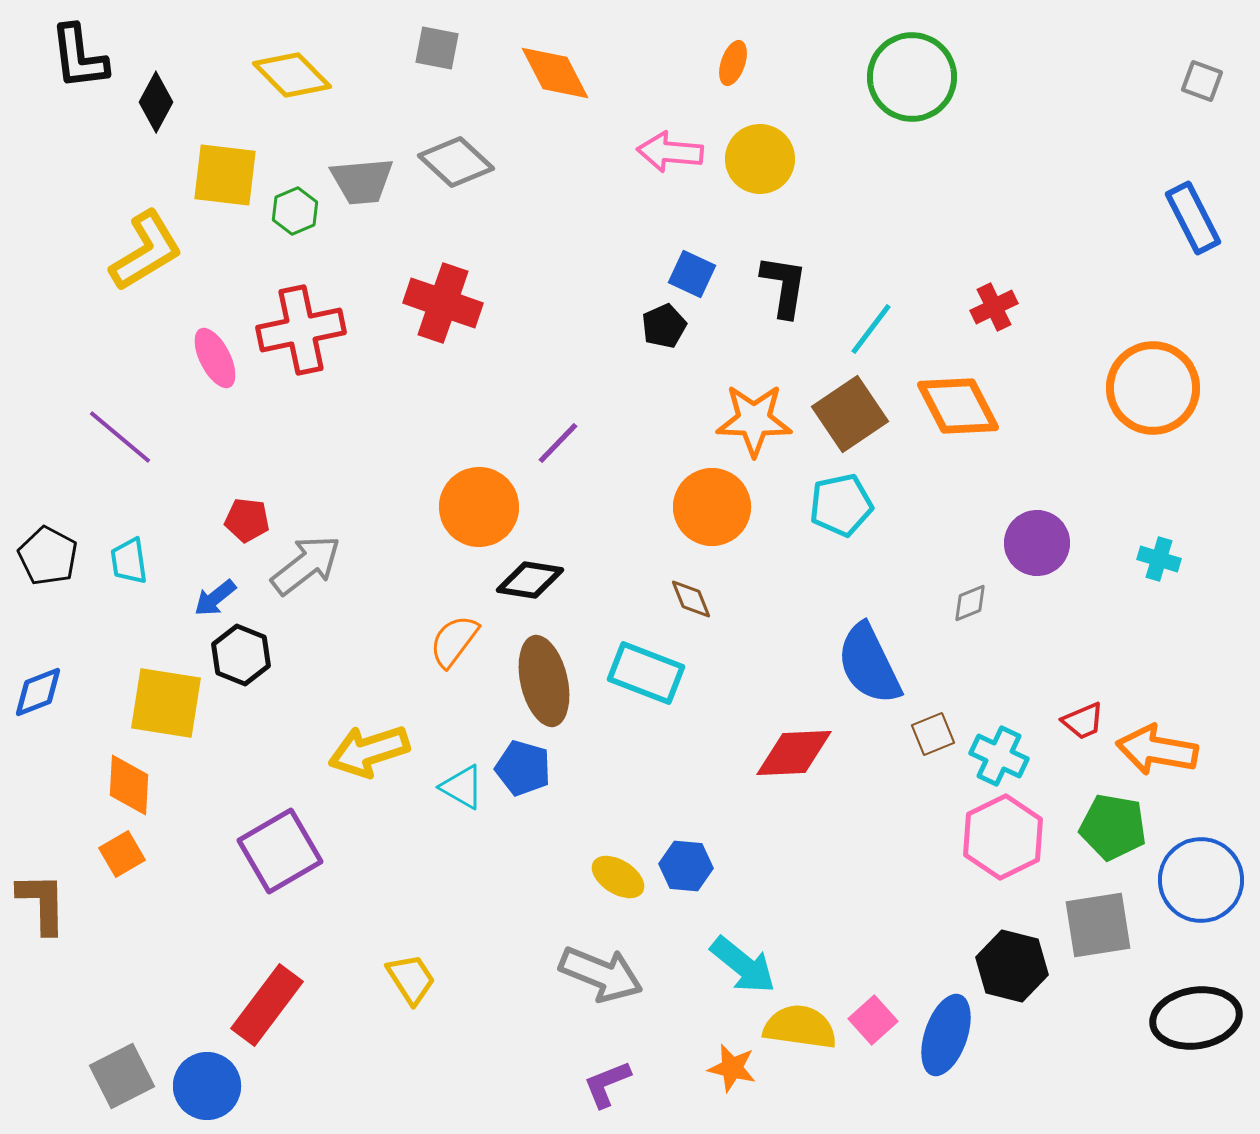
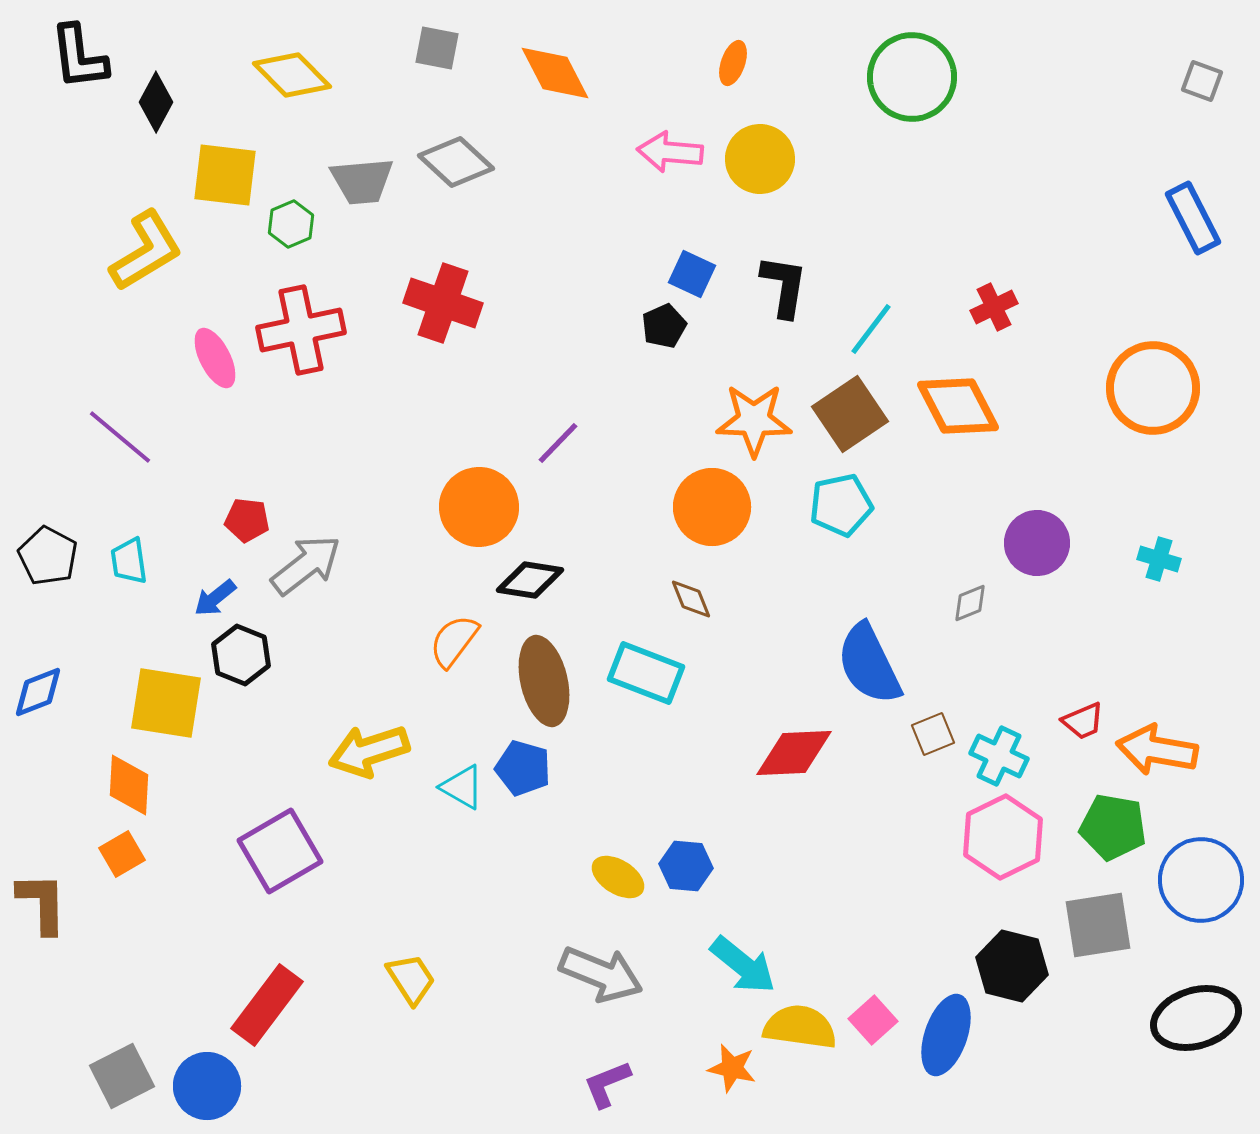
green hexagon at (295, 211): moved 4 px left, 13 px down
black ellipse at (1196, 1018): rotated 8 degrees counterclockwise
